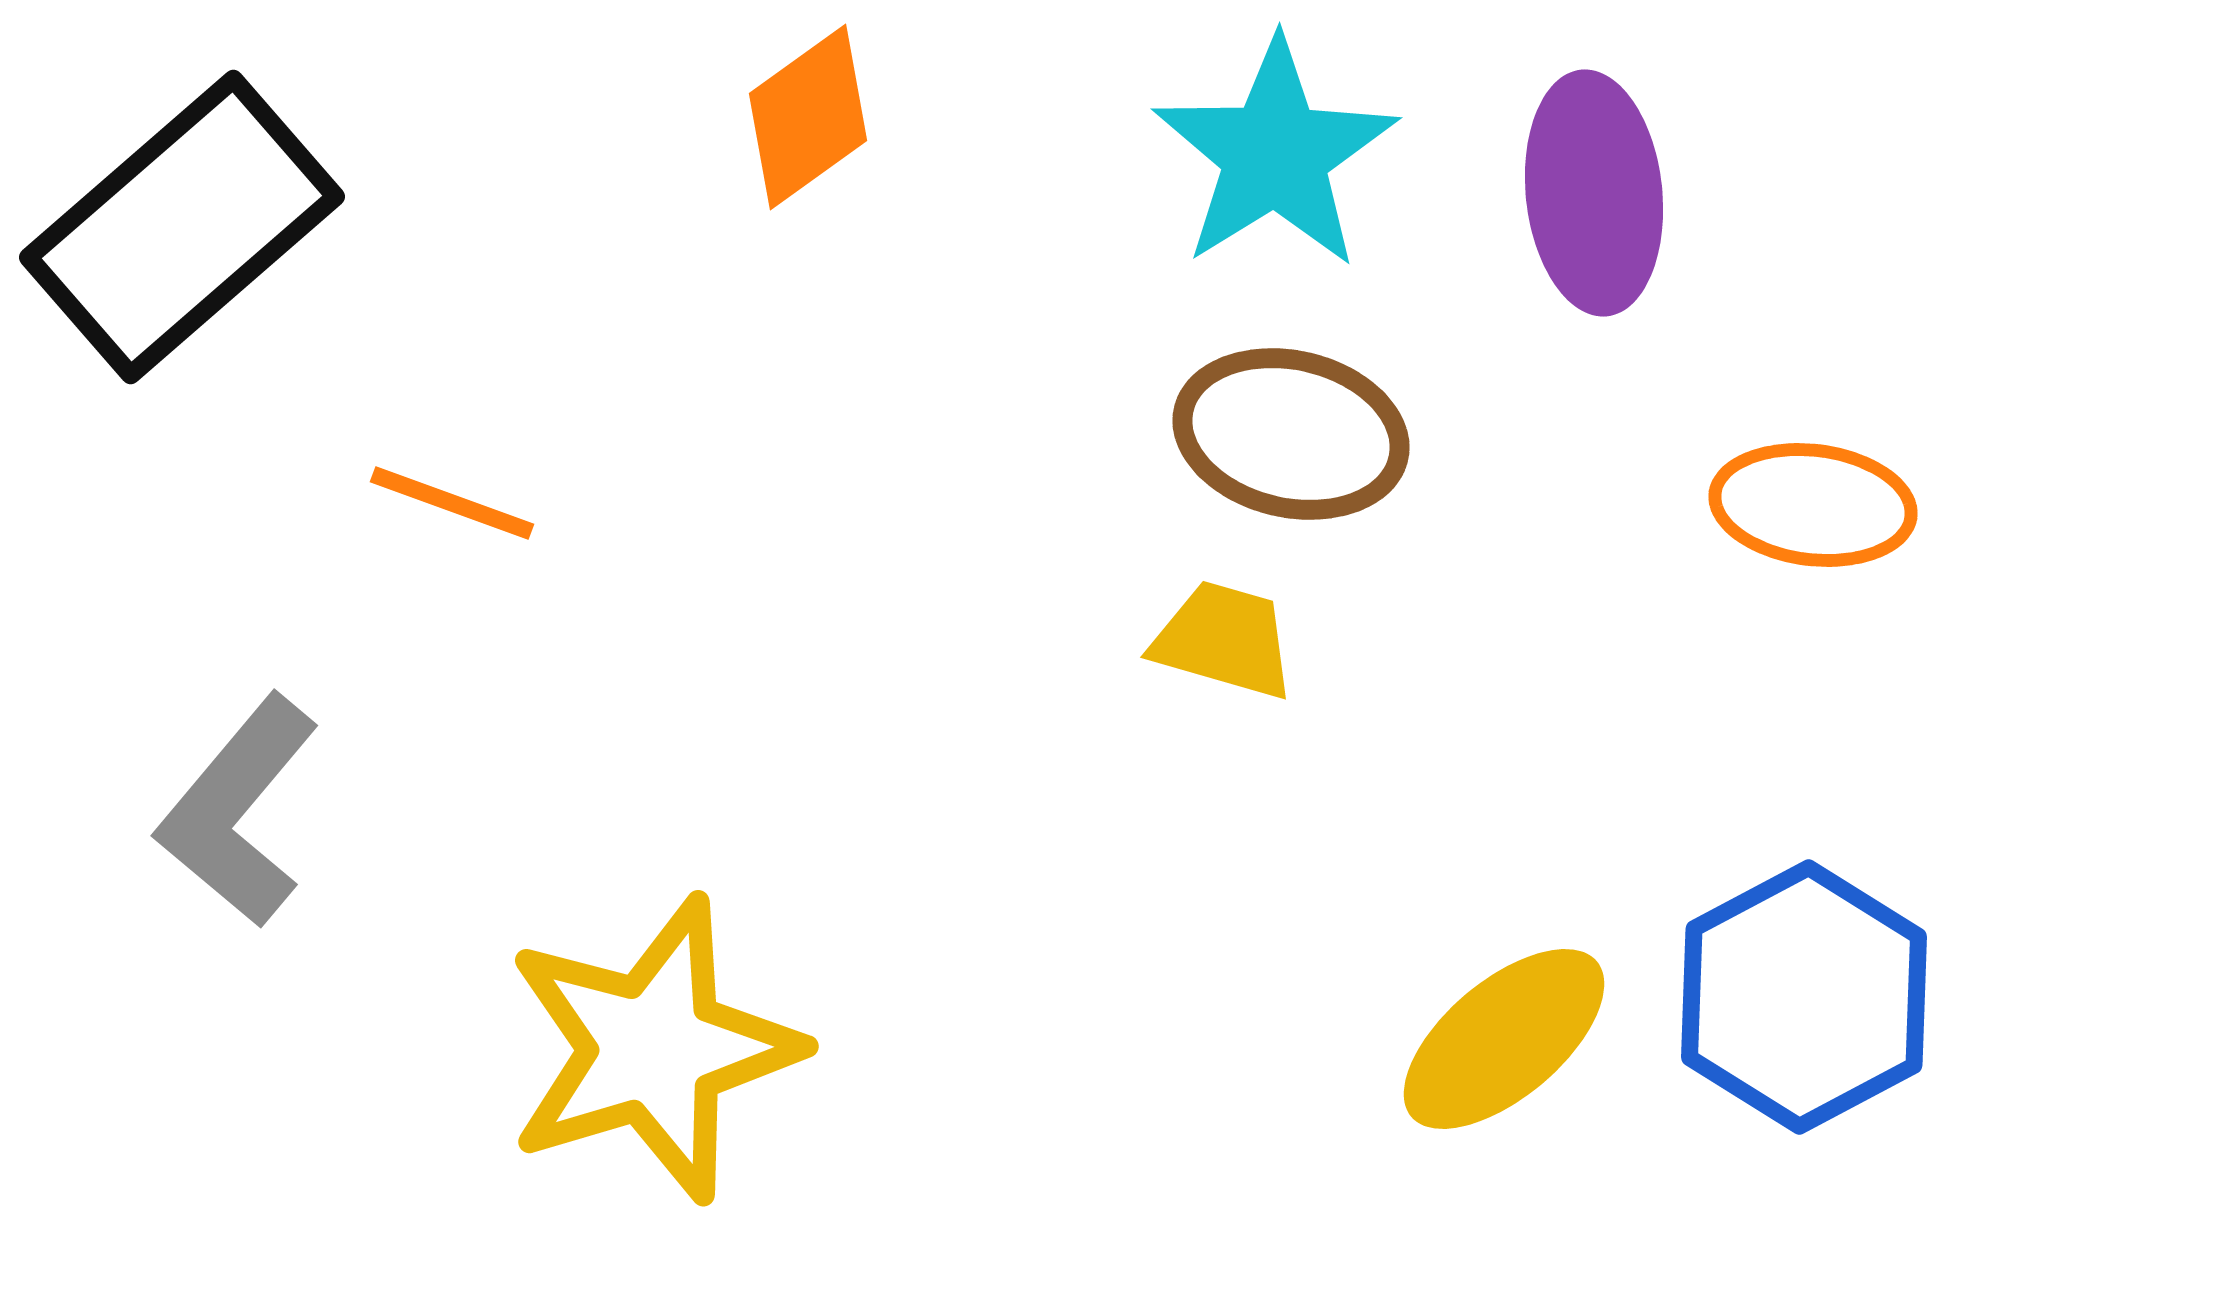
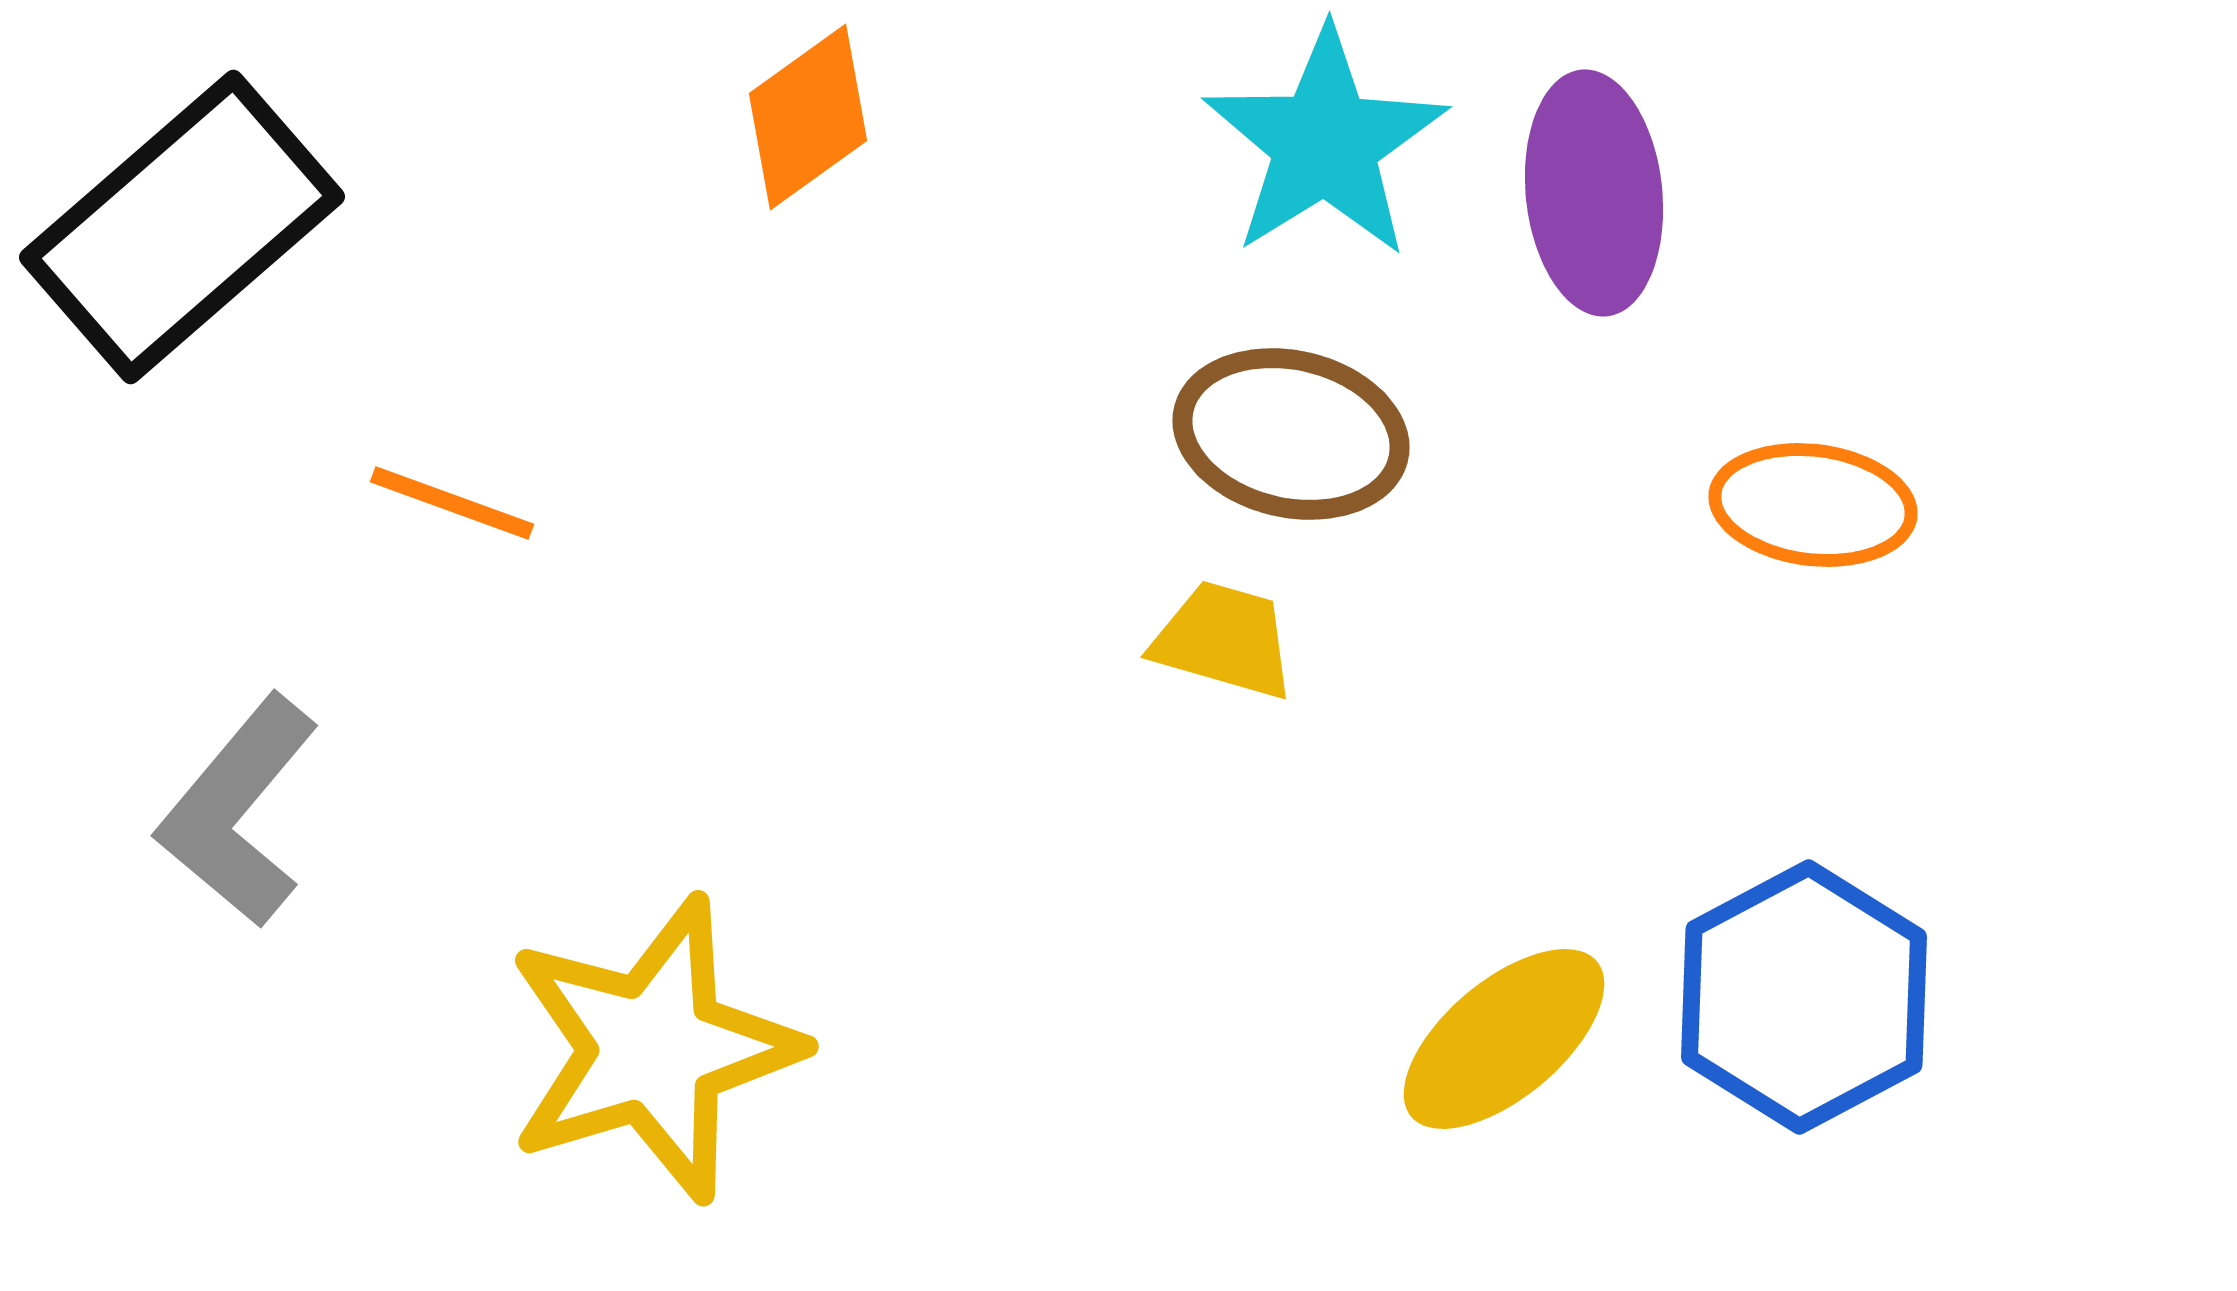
cyan star: moved 50 px right, 11 px up
